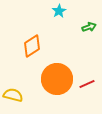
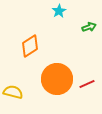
orange diamond: moved 2 px left
yellow semicircle: moved 3 px up
